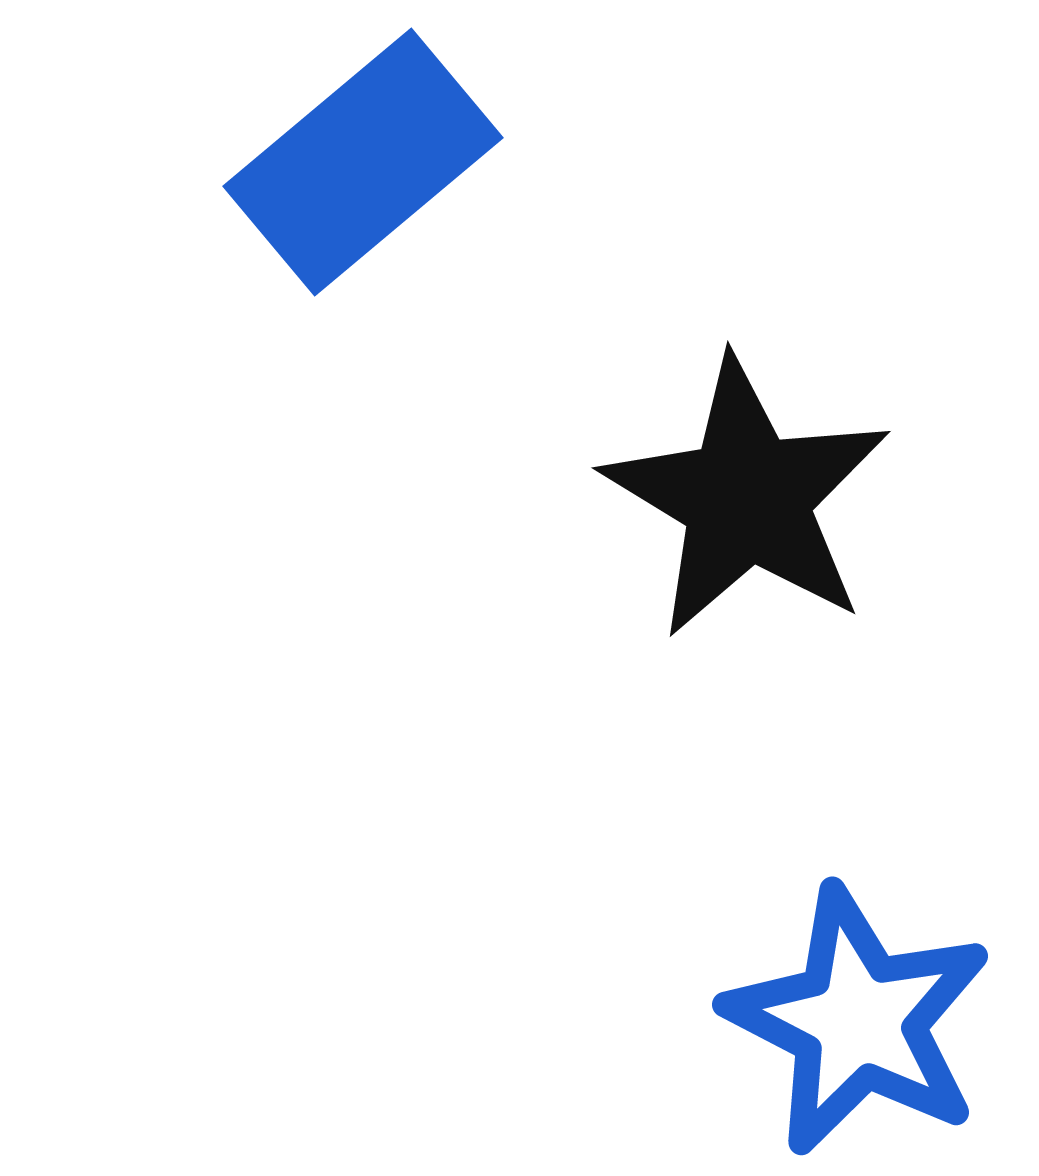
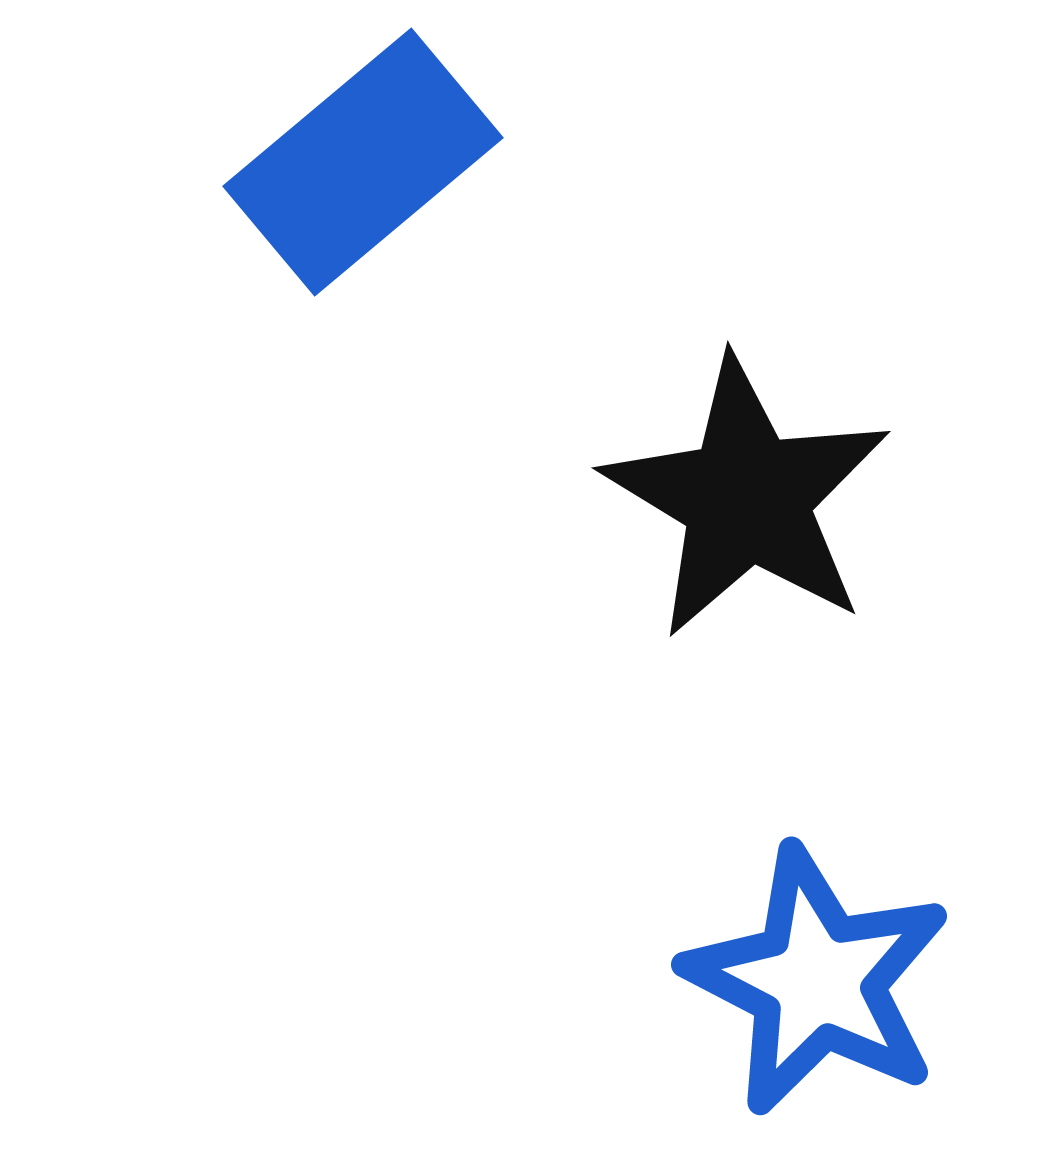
blue star: moved 41 px left, 40 px up
